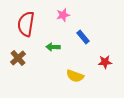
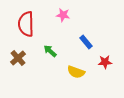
pink star: rotated 24 degrees clockwise
red semicircle: rotated 10 degrees counterclockwise
blue rectangle: moved 3 px right, 5 px down
green arrow: moved 3 px left, 4 px down; rotated 40 degrees clockwise
yellow semicircle: moved 1 px right, 4 px up
